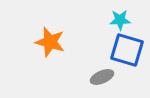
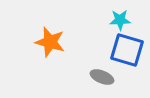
gray ellipse: rotated 45 degrees clockwise
